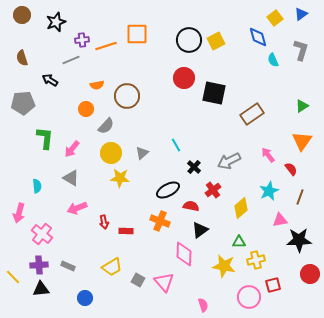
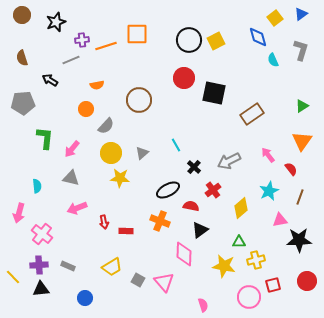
brown circle at (127, 96): moved 12 px right, 4 px down
gray triangle at (71, 178): rotated 18 degrees counterclockwise
red circle at (310, 274): moved 3 px left, 7 px down
